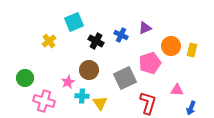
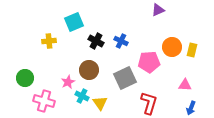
purple triangle: moved 13 px right, 18 px up
blue cross: moved 6 px down
yellow cross: rotated 32 degrees clockwise
orange circle: moved 1 px right, 1 px down
pink pentagon: moved 1 px left, 1 px up; rotated 15 degrees clockwise
pink triangle: moved 8 px right, 5 px up
cyan cross: rotated 24 degrees clockwise
red L-shape: moved 1 px right
